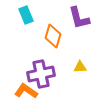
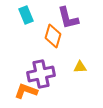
purple L-shape: moved 11 px left
orange L-shape: rotated 15 degrees counterclockwise
